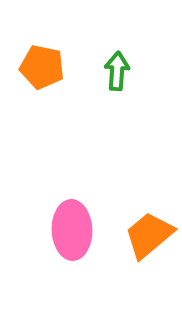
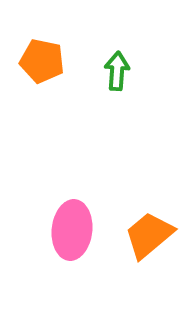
orange pentagon: moved 6 px up
pink ellipse: rotated 8 degrees clockwise
